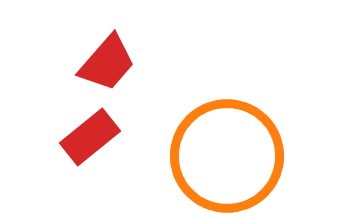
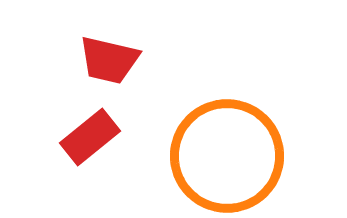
red trapezoid: moved 2 px right, 3 px up; rotated 62 degrees clockwise
